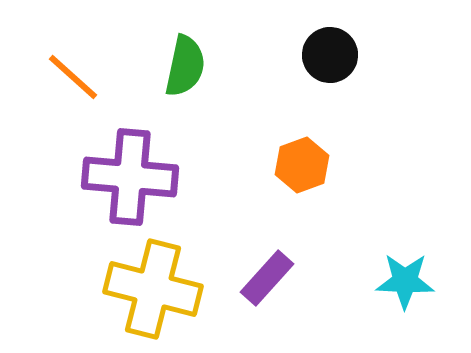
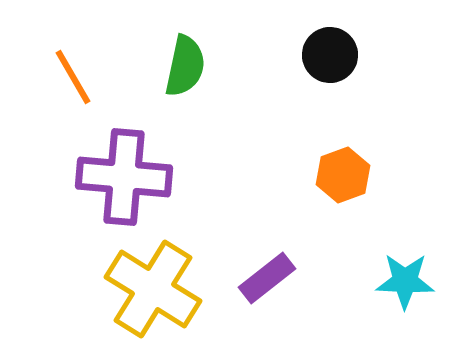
orange line: rotated 18 degrees clockwise
orange hexagon: moved 41 px right, 10 px down
purple cross: moved 6 px left
purple rectangle: rotated 10 degrees clockwise
yellow cross: rotated 18 degrees clockwise
